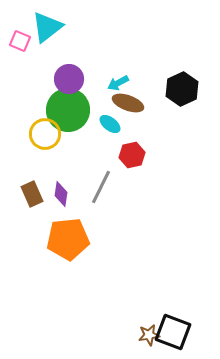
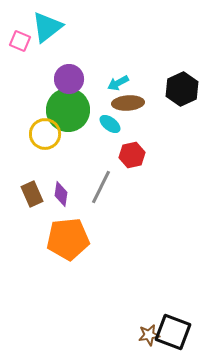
brown ellipse: rotated 24 degrees counterclockwise
